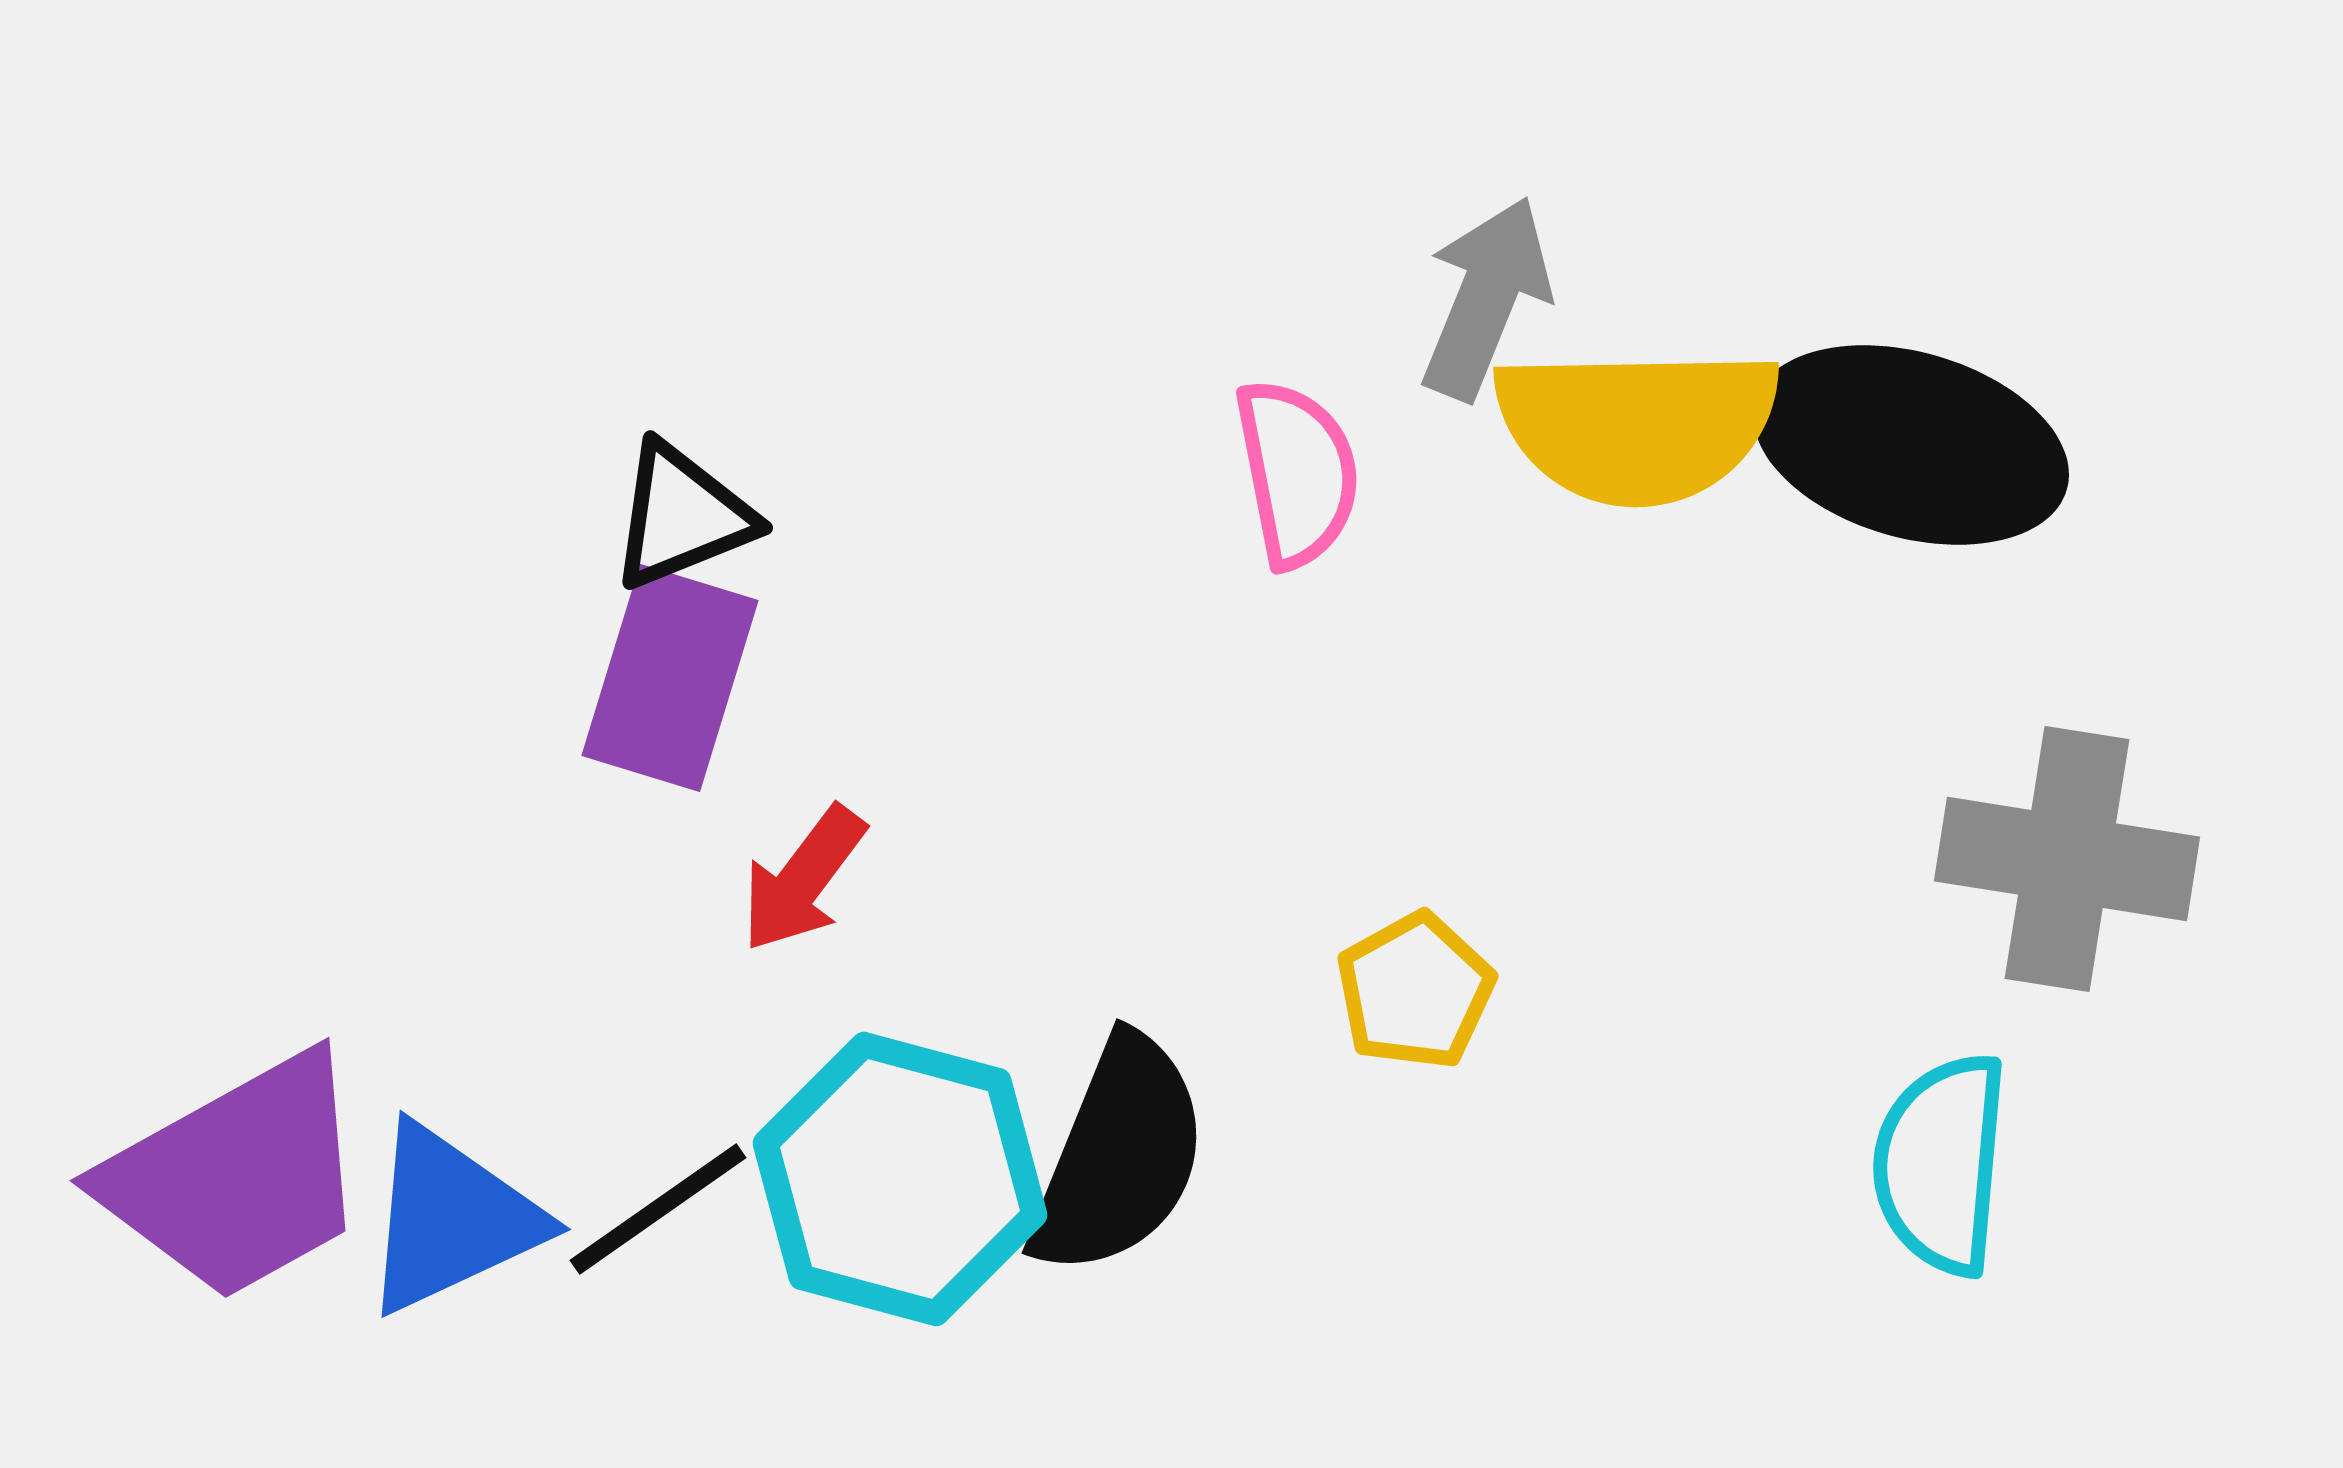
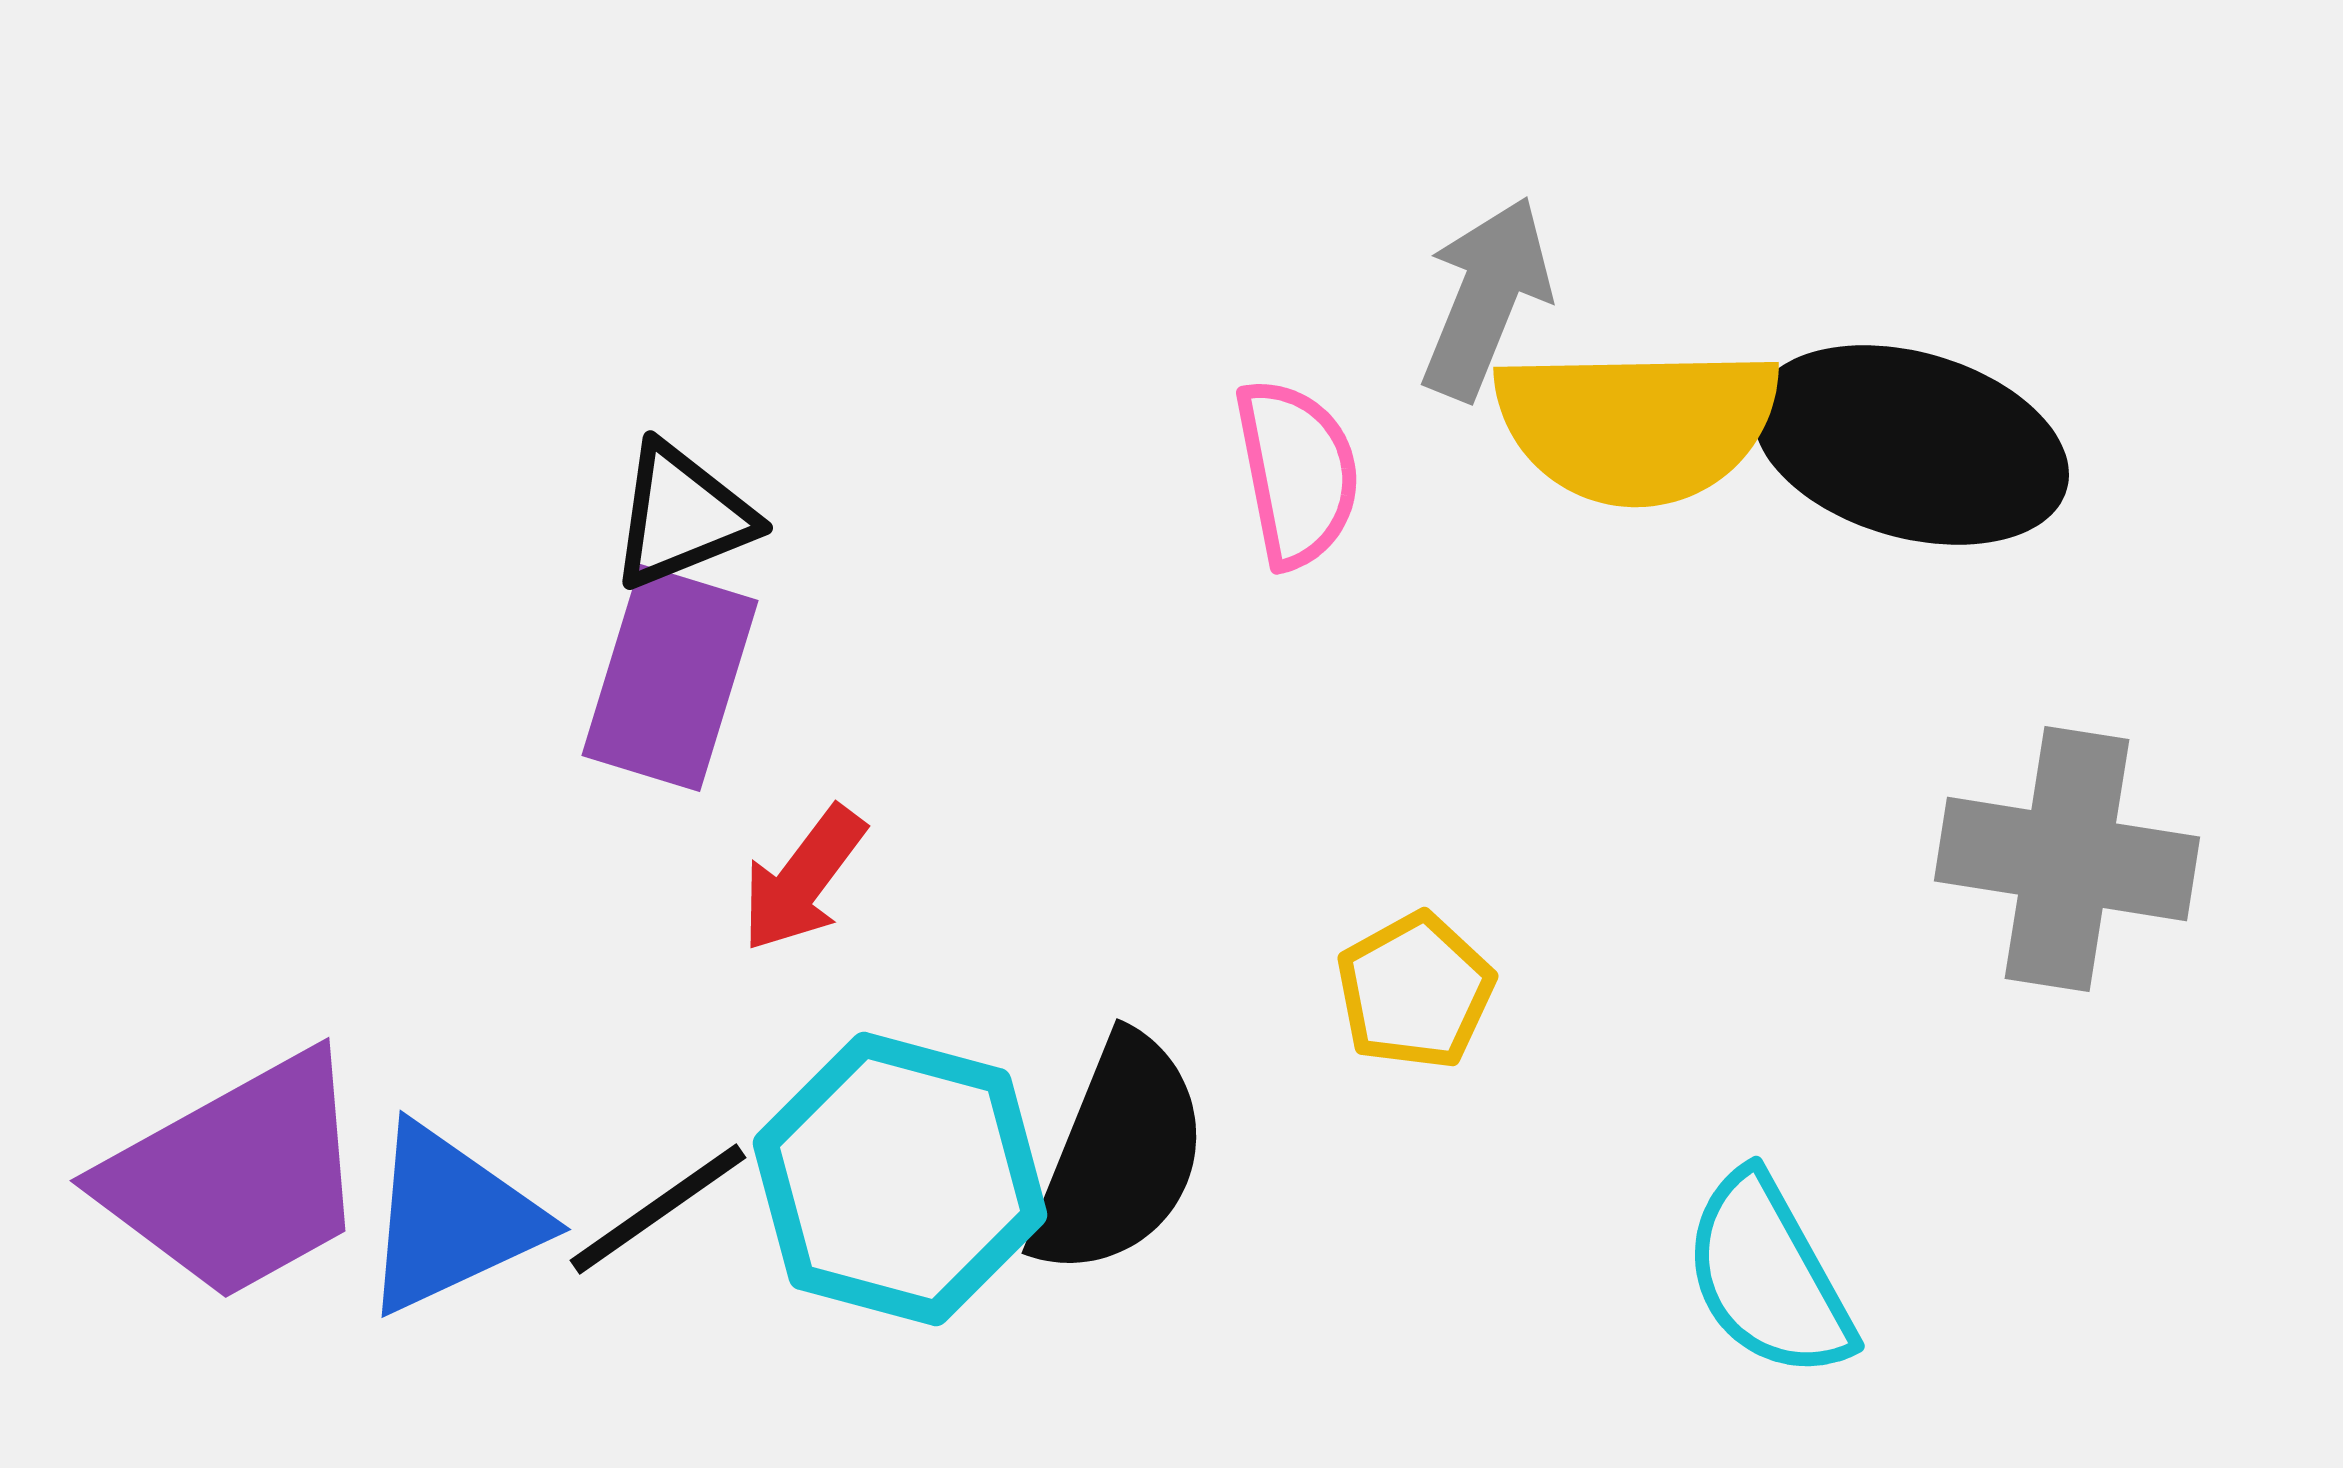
cyan semicircle: moved 173 px left, 112 px down; rotated 34 degrees counterclockwise
